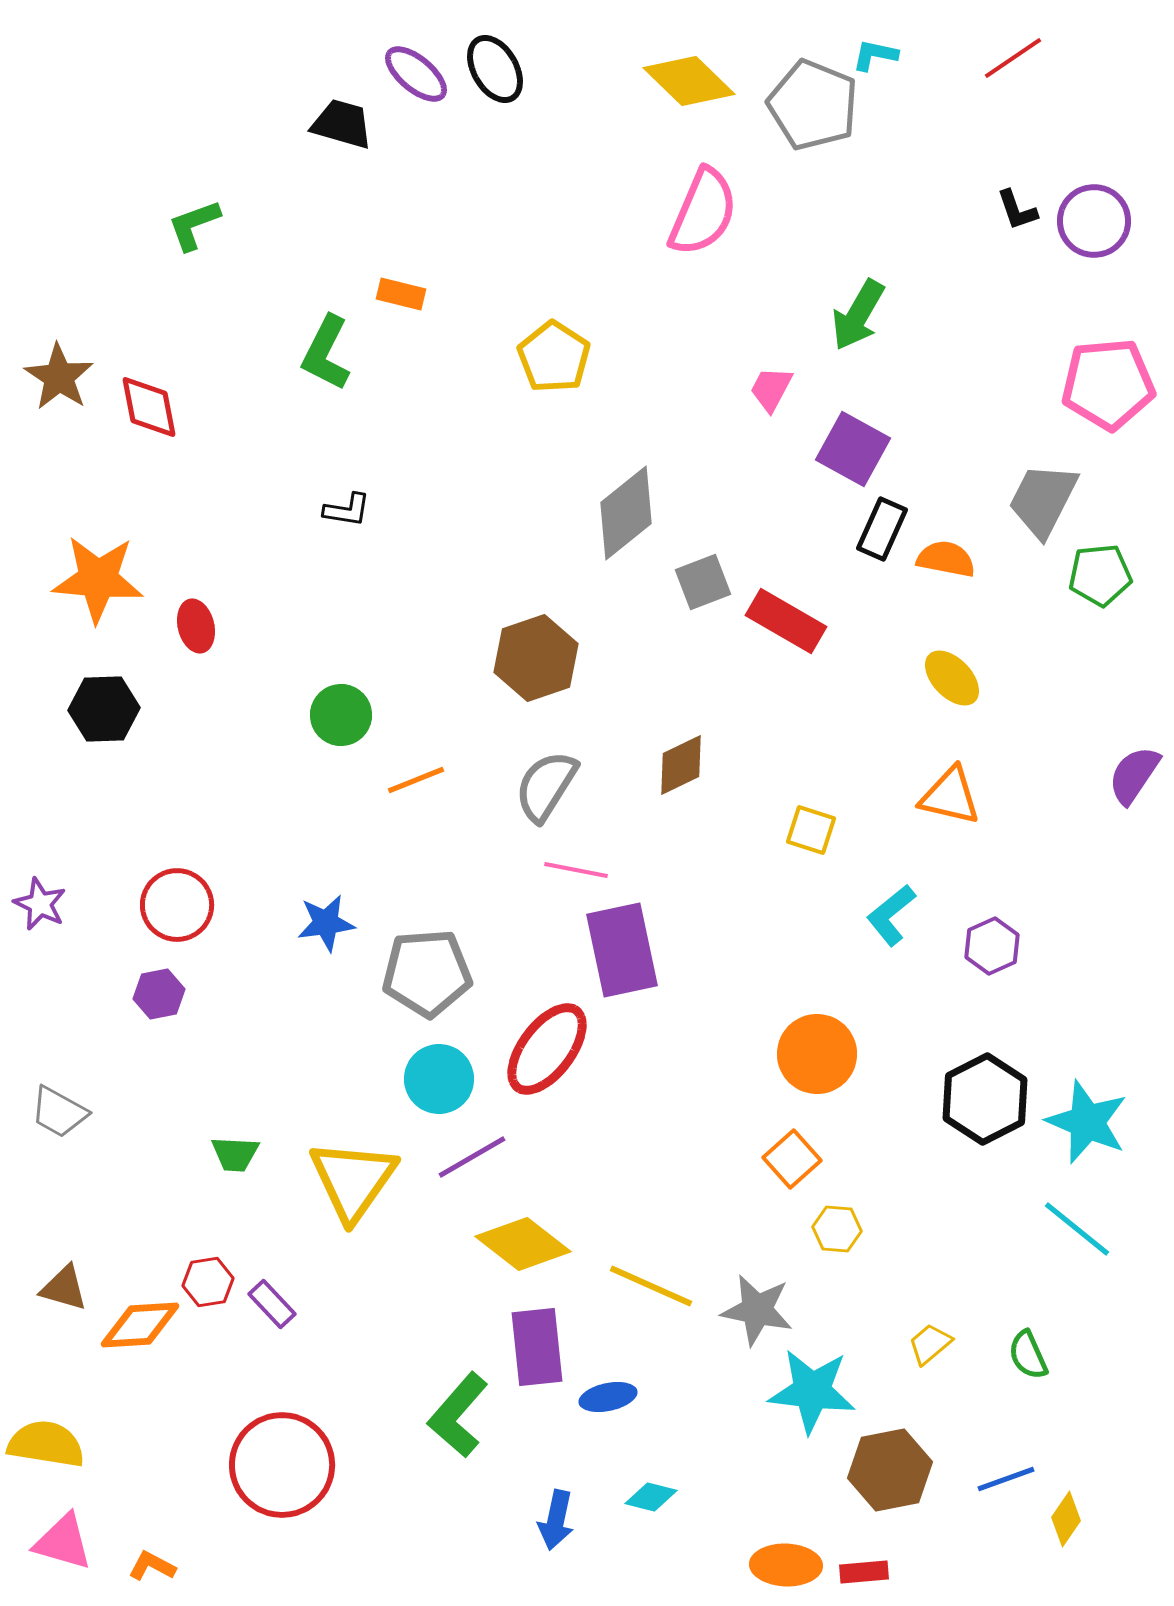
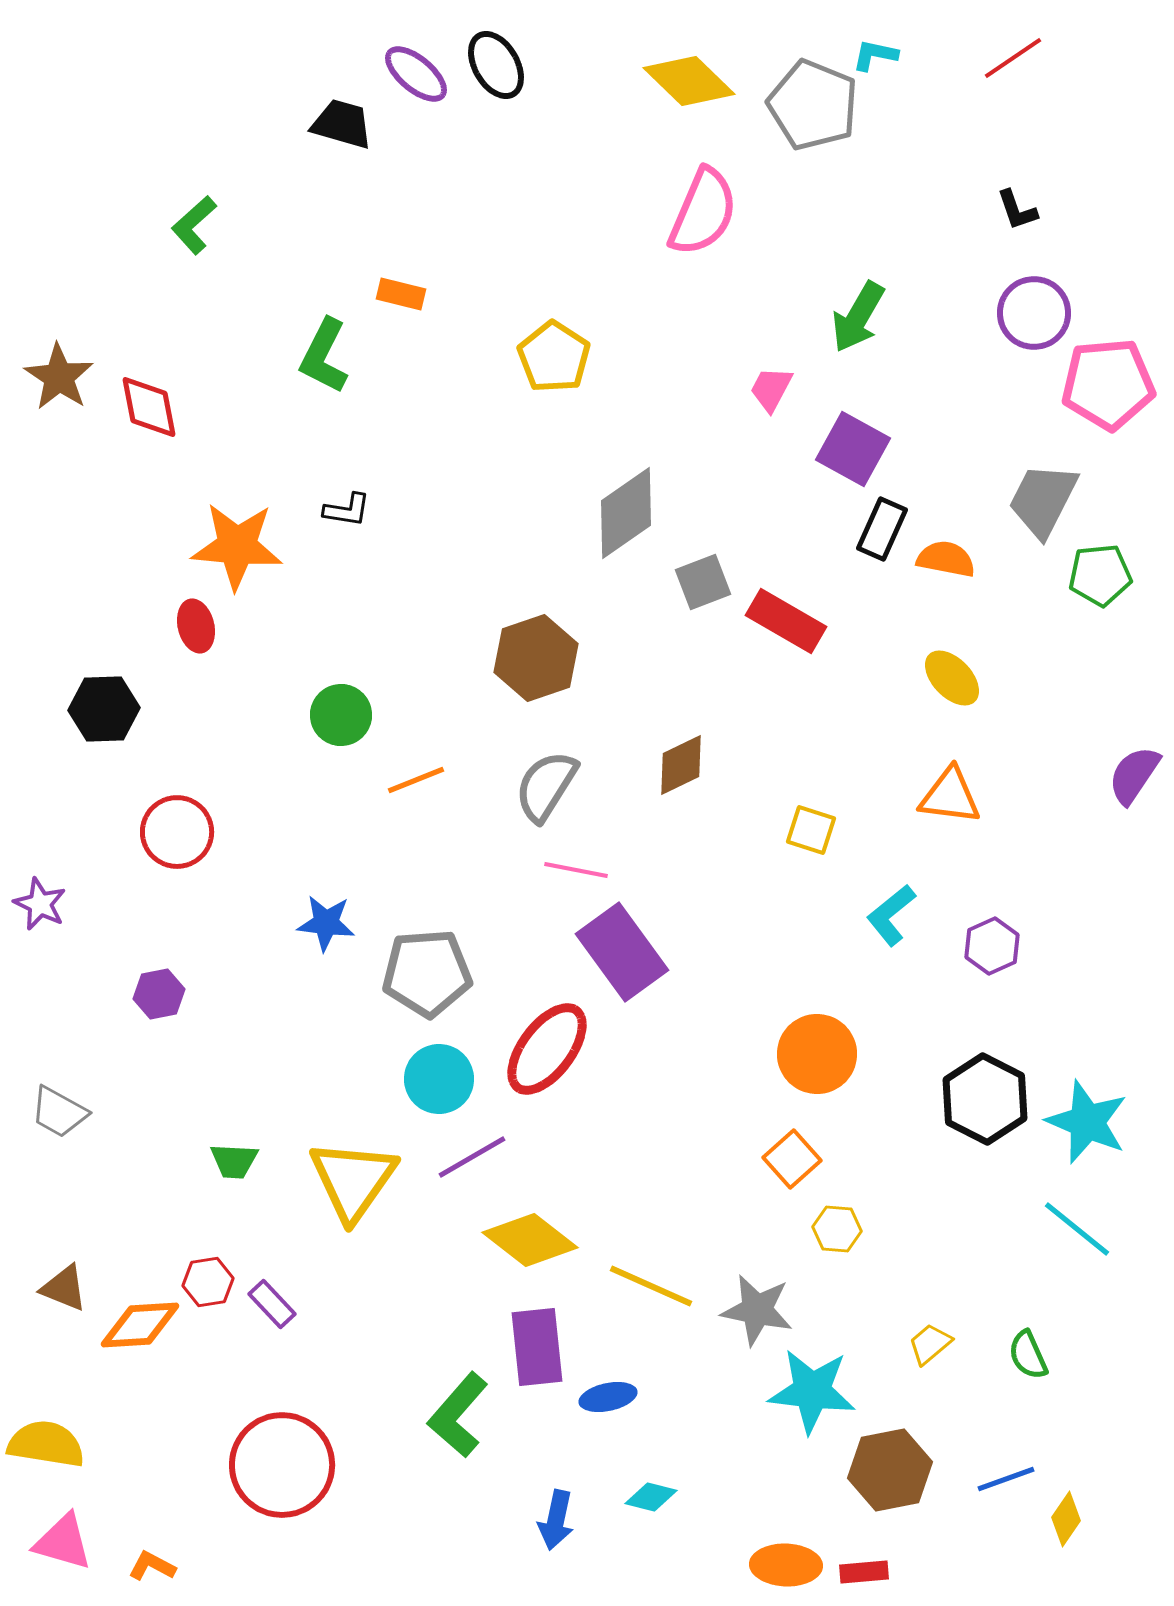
black ellipse at (495, 69): moved 1 px right, 4 px up
purple circle at (1094, 221): moved 60 px left, 92 px down
green L-shape at (194, 225): rotated 22 degrees counterclockwise
green arrow at (858, 315): moved 2 px down
green L-shape at (326, 353): moved 2 px left, 3 px down
gray diamond at (626, 513): rotated 4 degrees clockwise
orange star at (98, 579): moved 139 px right, 33 px up
orange triangle at (950, 796): rotated 6 degrees counterclockwise
red circle at (177, 905): moved 73 px up
blue star at (326, 923): rotated 14 degrees clockwise
purple rectangle at (622, 950): moved 2 px down; rotated 24 degrees counterclockwise
black hexagon at (985, 1099): rotated 6 degrees counterclockwise
green trapezoid at (235, 1154): moved 1 px left, 7 px down
yellow diamond at (523, 1244): moved 7 px right, 4 px up
brown triangle at (64, 1288): rotated 6 degrees clockwise
